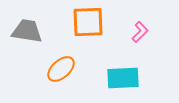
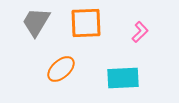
orange square: moved 2 px left, 1 px down
gray trapezoid: moved 9 px right, 9 px up; rotated 68 degrees counterclockwise
